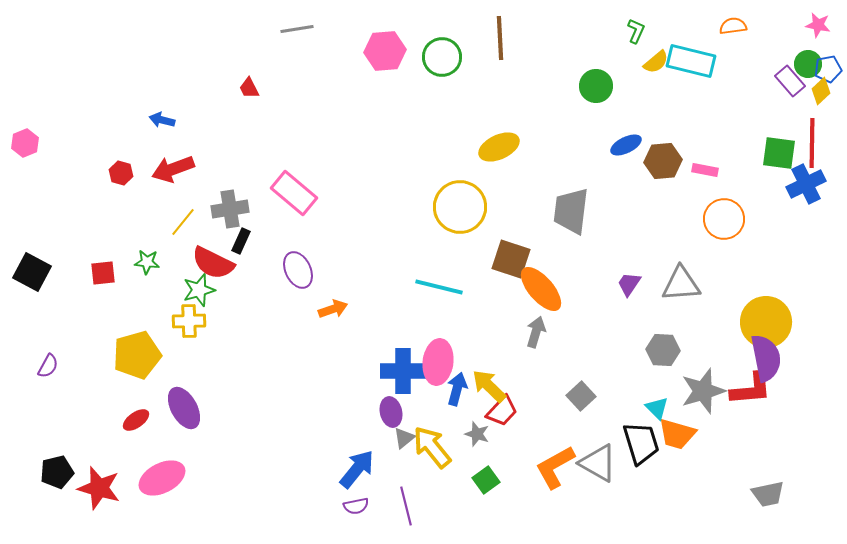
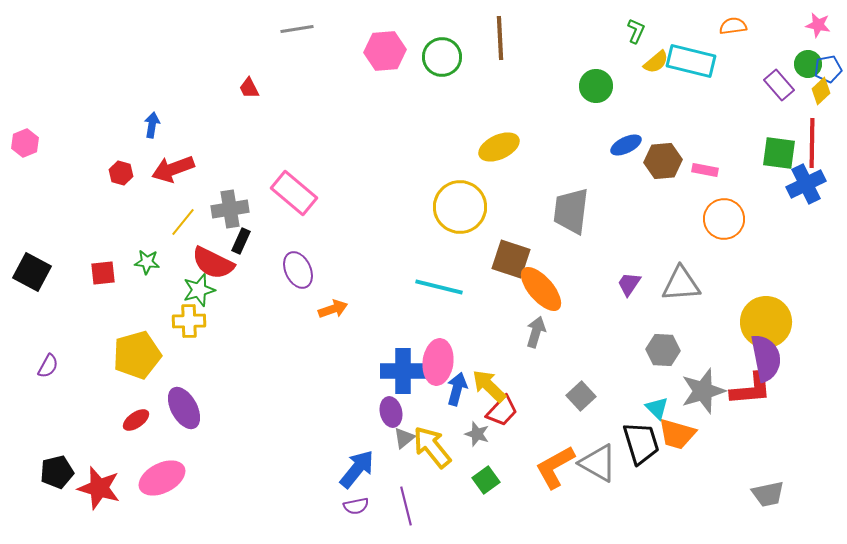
purple rectangle at (790, 81): moved 11 px left, 4 px down
blue arrow at (162, 120): moved 10 px left, 5 px down; rotated 85 degrees clockwise
